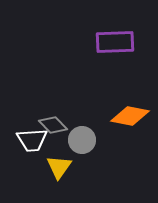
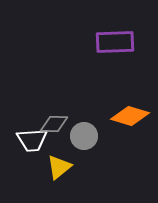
orange diamond: rotated 6 degrees clockwise
gray diamond: moved 1 px right, 1 px up; rotated 44 degrees counterclockwise
gray circle: moved 2 px right, 4 px up
yellow triangle: rotated 16 degrees clockwise
